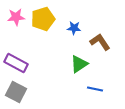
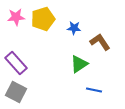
purple rectangle: rotated 20 degrees clockwise
blue line: moved 1 px left, 1 px down
